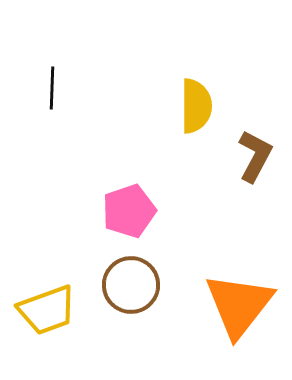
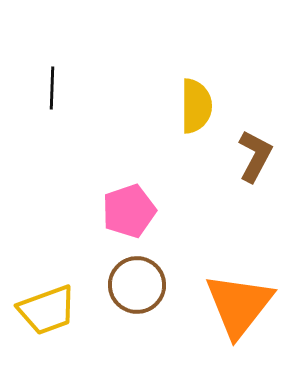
brown circle: moved 6 px right
